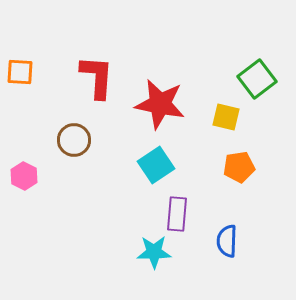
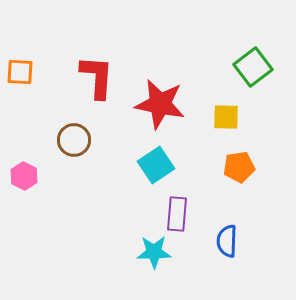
green square: moved 4 px left, 12 px up
yellow square: rotated 12 degrees counterclockwise
